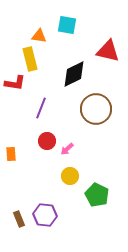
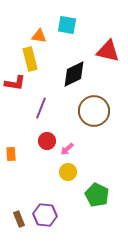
brown circle: moved 2 px left, 2 px down
yellow circle: moved 2 px left, 4 px up
